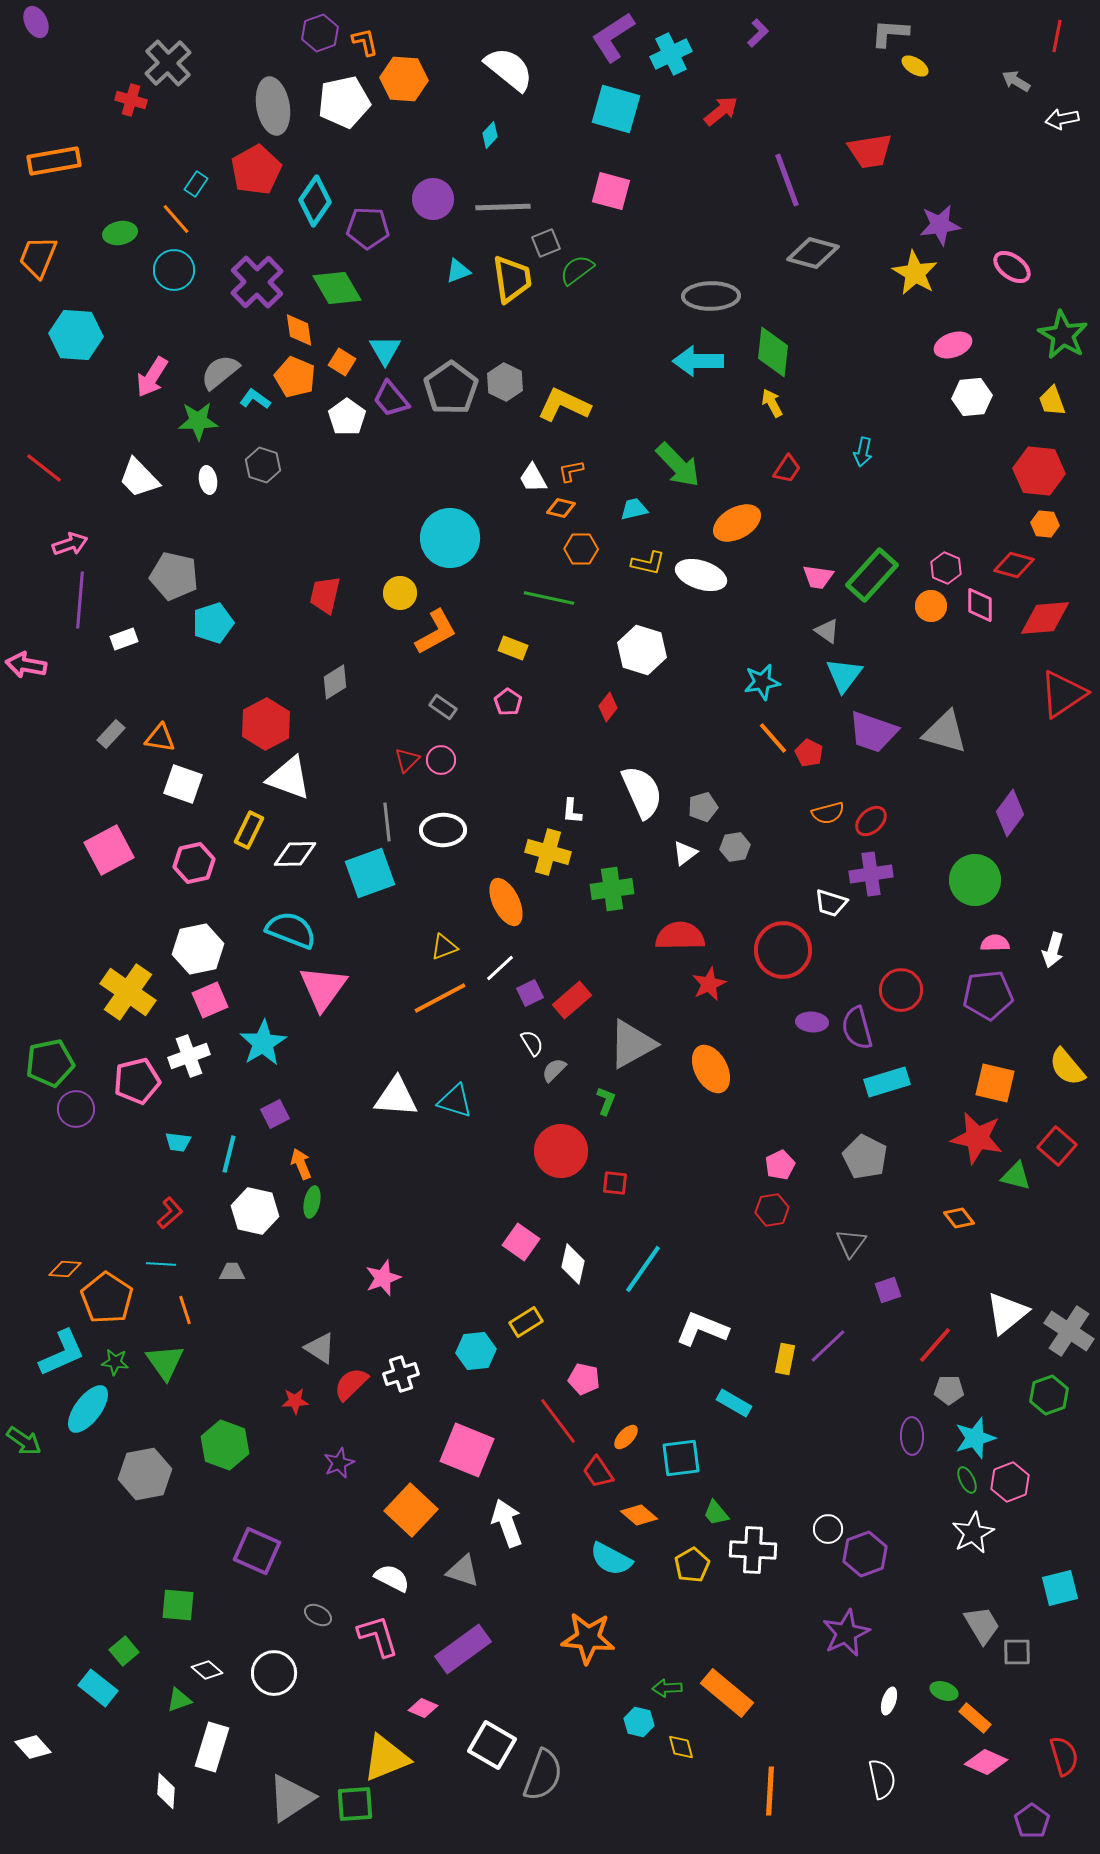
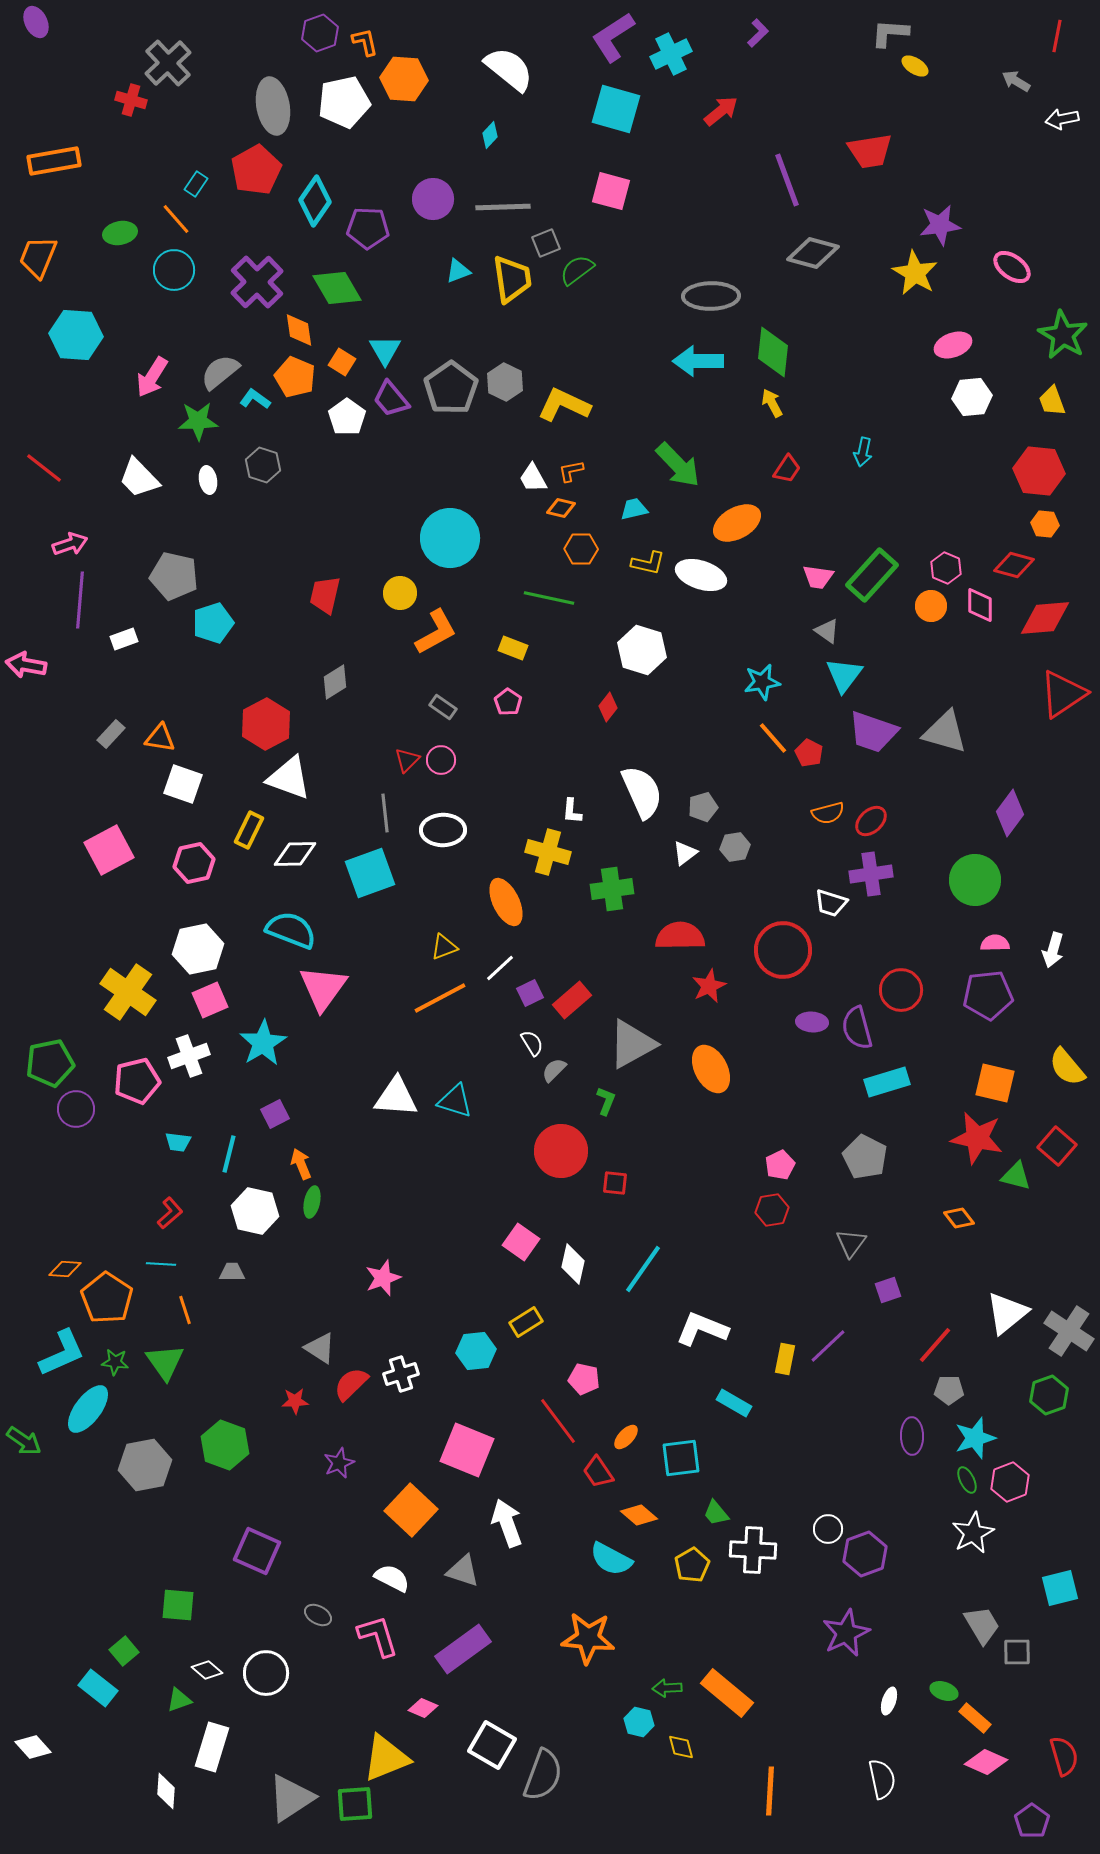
gray line at (387, 822): moved 2 px left, 9 px up
red star at (709, 984): moved 2 px down
gray hexagon at (145, 1474): moved 9 px up
white circle at (274, 1673): moved 8 px left
